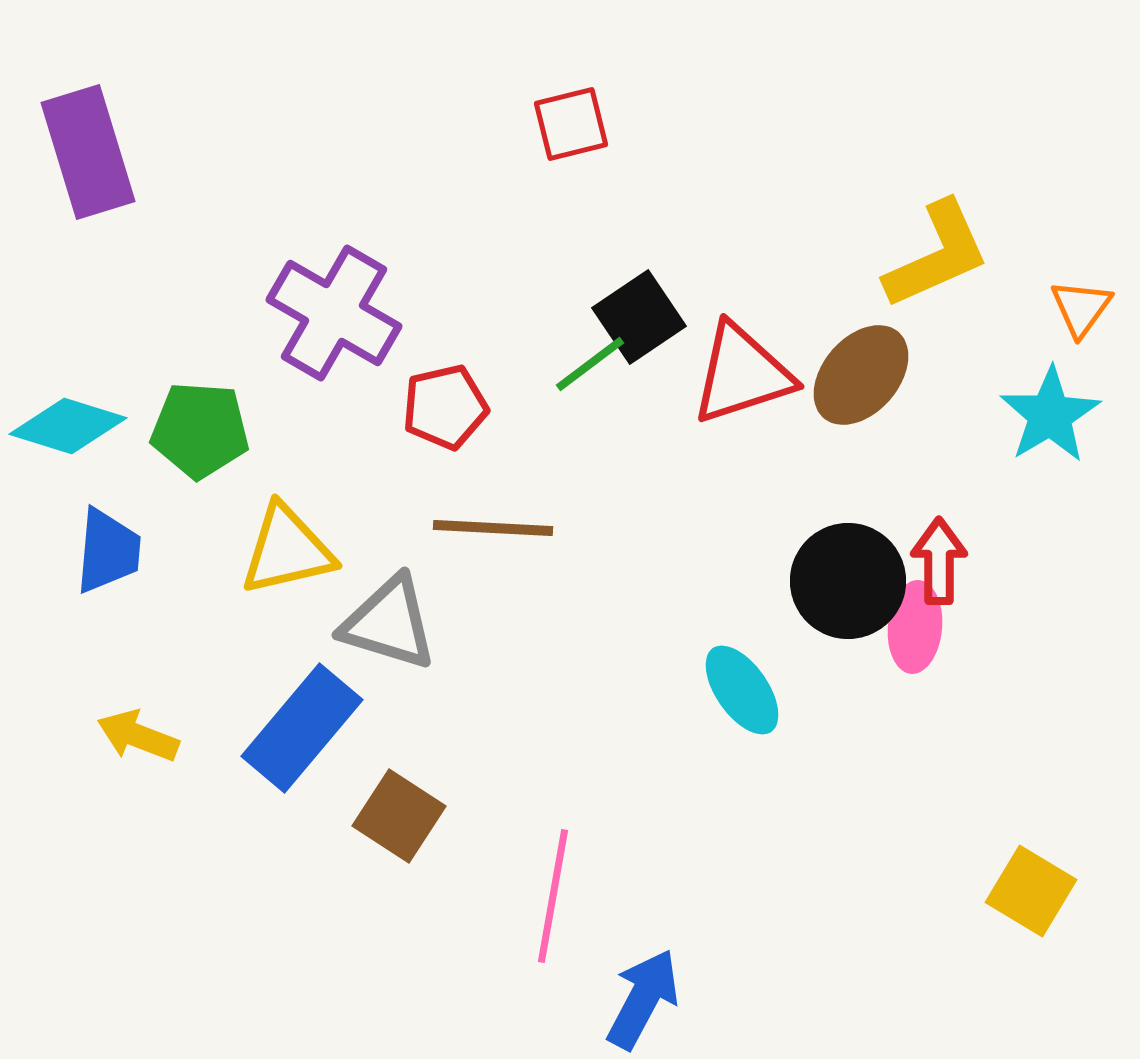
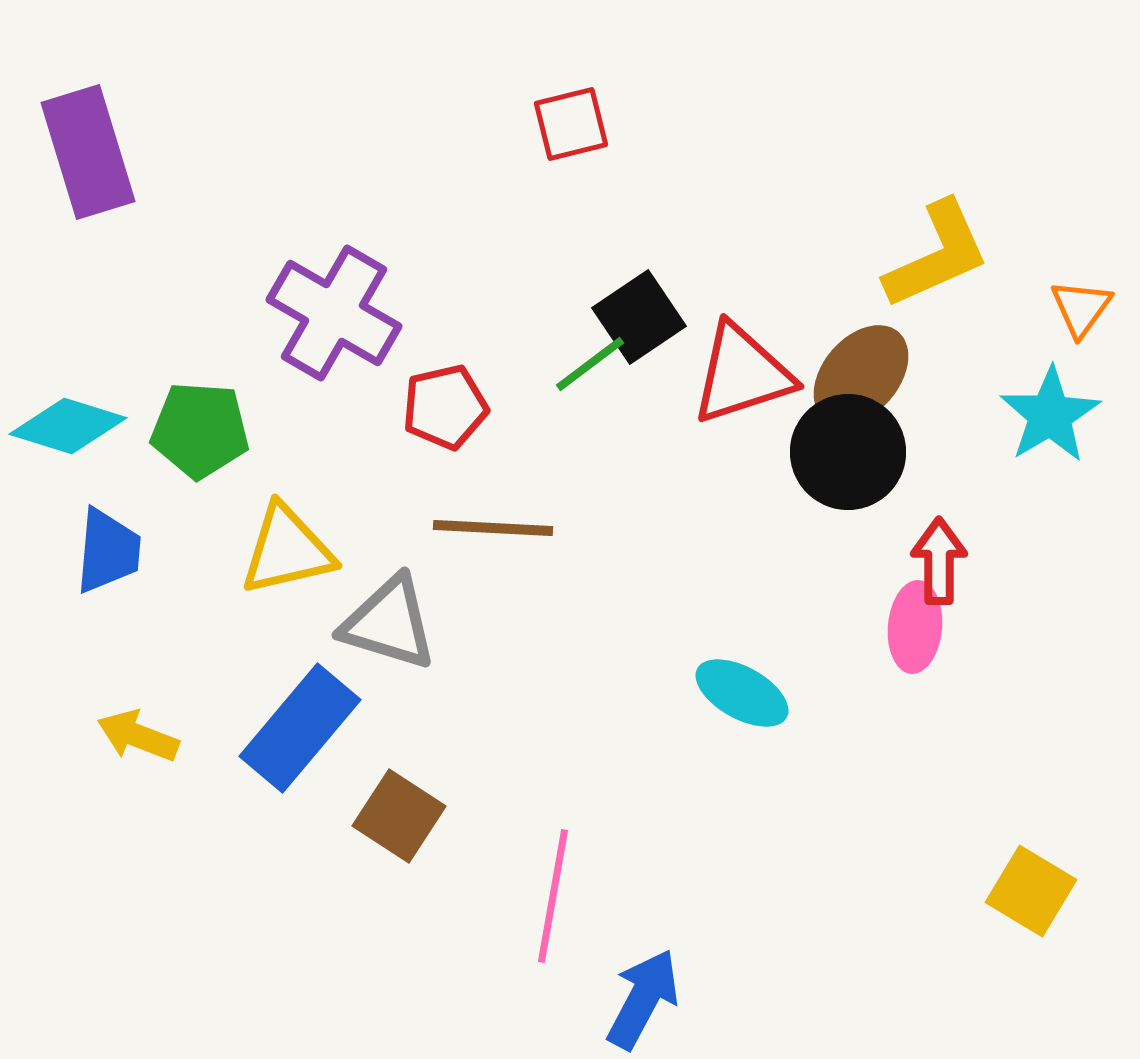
black circle: moved 129 px up
cyan ellipse: moved 3 px down; rotated 26 degrees counterclockwise
blue rectangle: moved 2 px left
